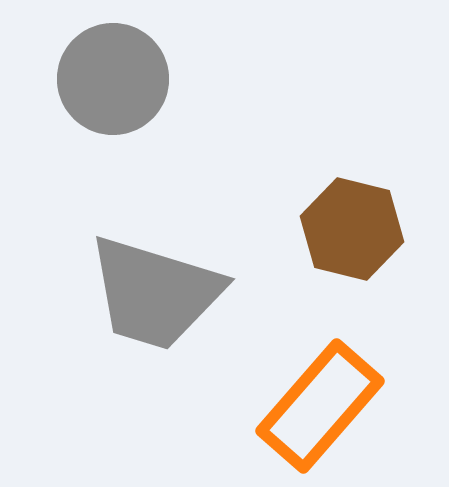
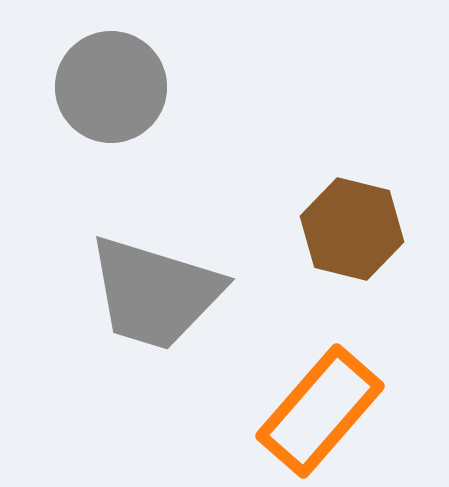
gray circle: moved 2 px left, 8 px down
orange rectangle: moved 5 px down
